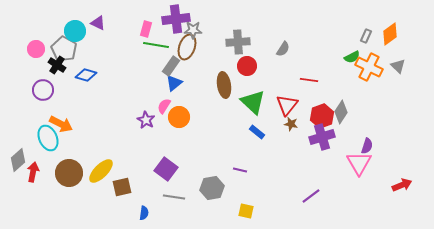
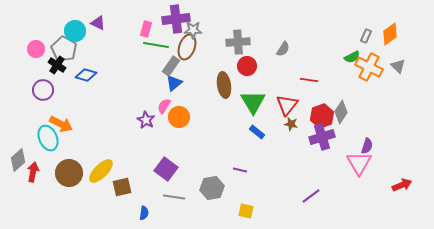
green triangle at (253, 102): rotated 16 degrees clockwise
